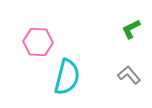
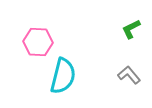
cyan semicircle: moved 4 px left, 1 px up
